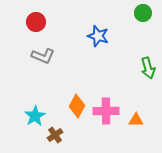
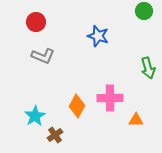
green circle: moved 1 px right, 2 px up
pink cross: moved 4 px right, 13 px up
